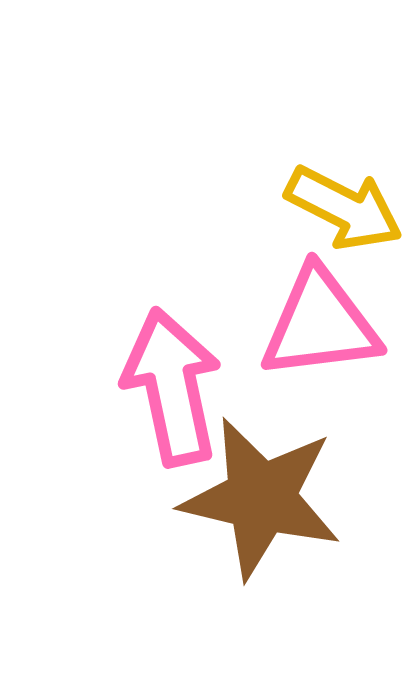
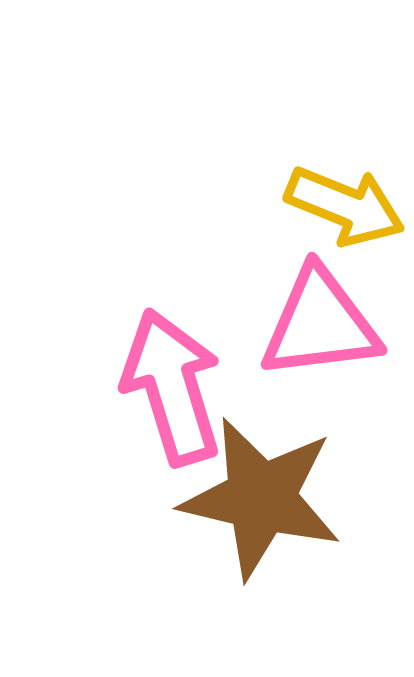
yellow arrow: moved 1 px right, 2 px up; rotated 5 degrees counterclockwise
pink arrow: rotated 5 degrees counterclockwise
